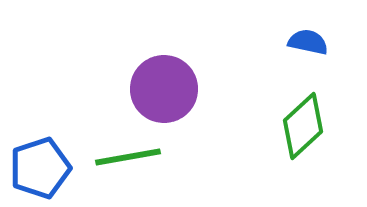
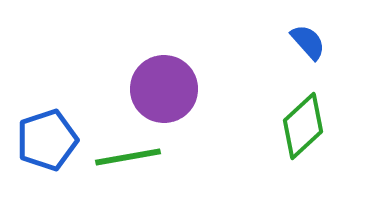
blue semicircle: rotated 36 degrees clockwise
blue pentagon: moved 7 px right, 28 px up
